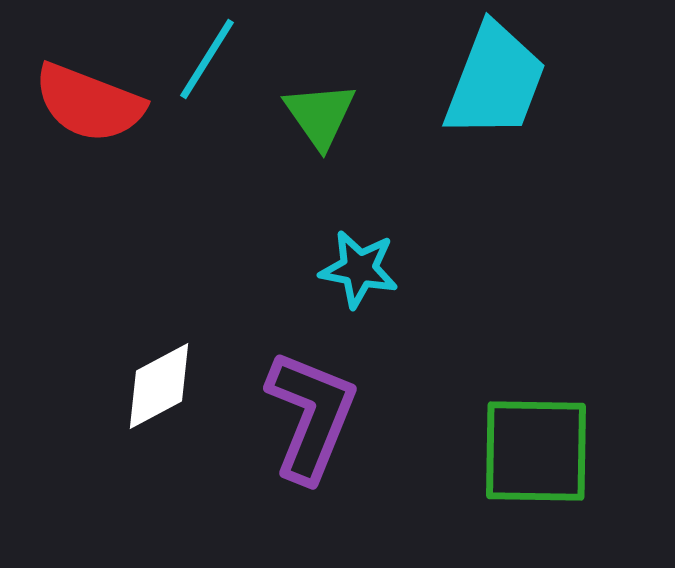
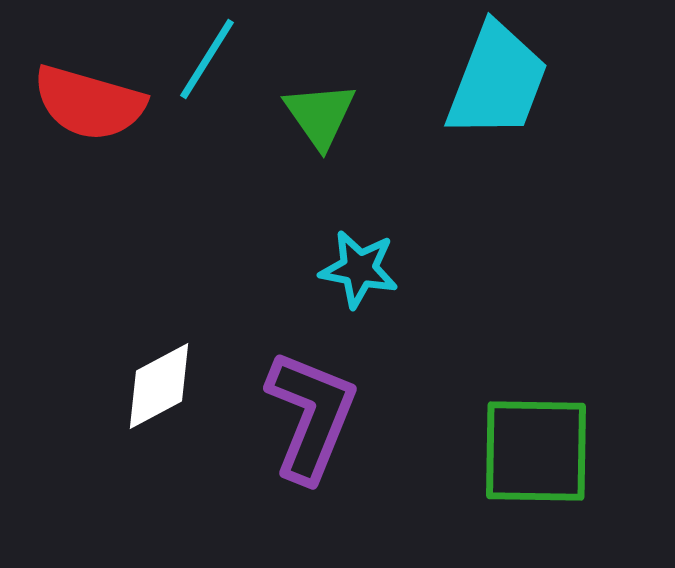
cyan trapezoid: moved 2 px right
red semicircle: rotated 5 degrees counterclockwise
